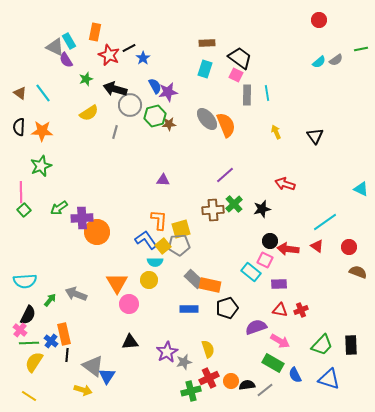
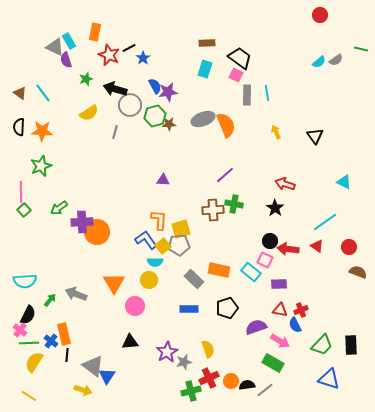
red circle at (319, 20): moved 1 px right, 5 px up
green line at (361, 49): rotated 24 degrees clockwise
purple semicircle at (66, 60): rotated 14 degrees clockwise
gray ellipse at (207, 119): moved 4 px left; rotated 70 degrees counterclockwise
cyan triangle at (361, 189): moved 17 px left, 7 px up
green cross at (234, 204): rotated 36 degrees counterclockwise
black star at (262, 209): moved 13 px right, 1 px up; rotated 24 degrees counterclockwise
purple cross at (82, 218): moved 4 px down
orange triangle at (117, 283): moved 3 px left
orange rectangle at (210, 285): moved 9 px right, 15 px up
pink circle at (129, 304): moved 6 px right, 2 px down
blue semicircle at (295, 375): moved 50 px up
